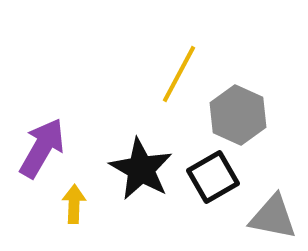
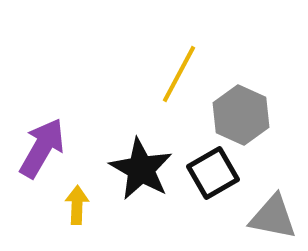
gray hexagon: moved 3 px right
black square: moved 4 px up
yellow arrow: moved 3 px right, 1 px down
